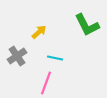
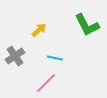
yellow arrow: moved 2 px up
gray cross: moved 2 px left
pink line: rotated 25 degrees clockwise
